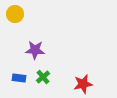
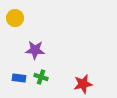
yellow circle: moved 4 px down
green cross: moved 2 px left; rotated 32 degrees counterclockwise
